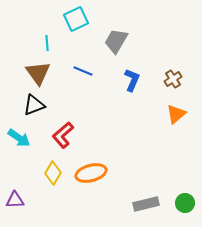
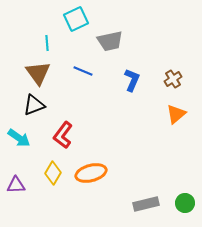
gray trapezoid: moved 6 px left; rotated 132 degrees counterclockwise
red L-shape: rotated 12 degrees counterclockwise
purple triangle: moved 1 px right, 15 px up
